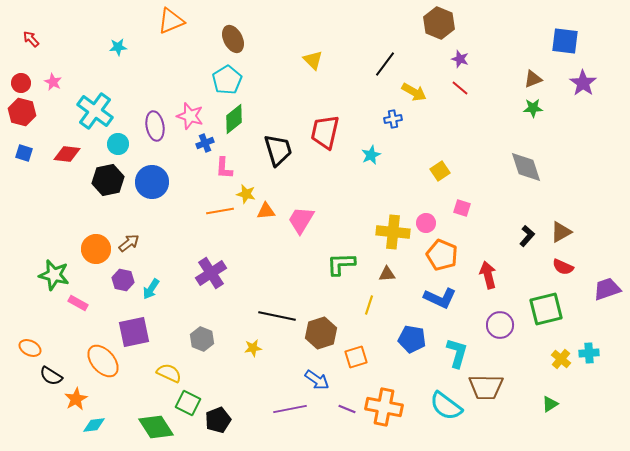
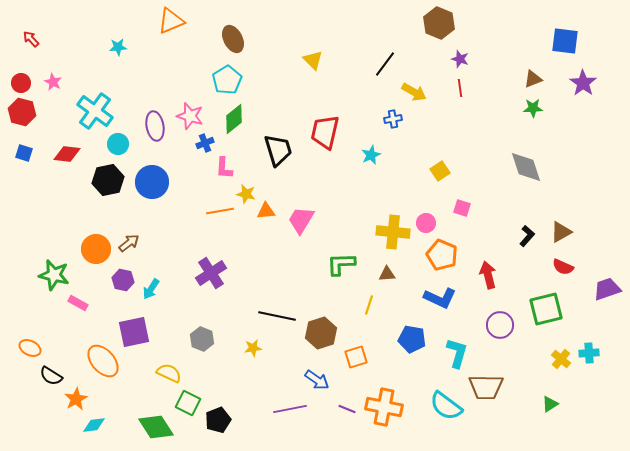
red line at (460, 88): rotated 42 degrees clockwise
